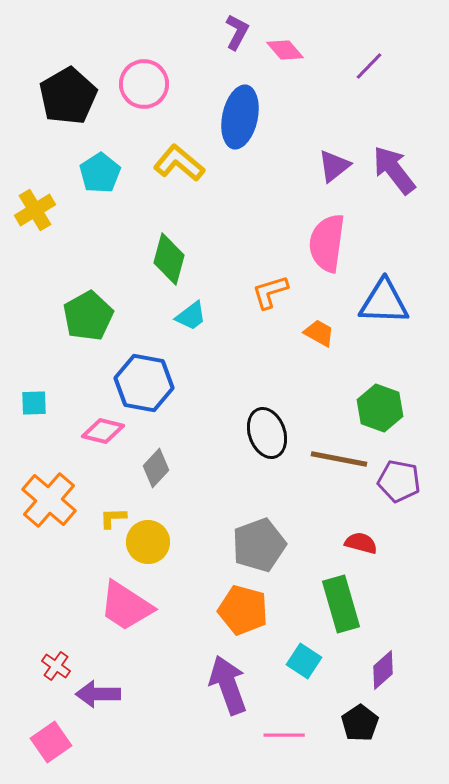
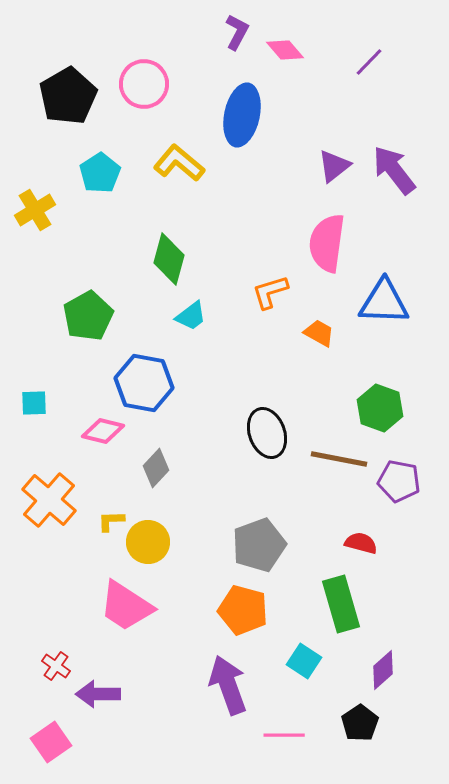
purple line at (369, 66): moved 4 px up
blue ellipse at (240, 117): moved 2 px right, 2 px up
yellow L-shape at (113, 518): moved 2 px left, 3 px down
